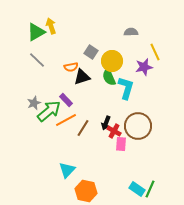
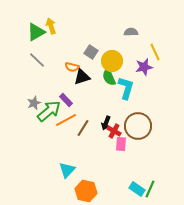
orange semicircle: moved 1 px right; rotated 24 degrees clockwise
